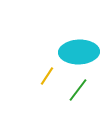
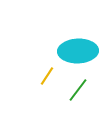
cyan ellipse: moved 1 px left, 1 px up
